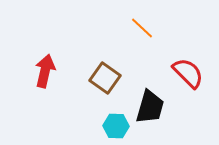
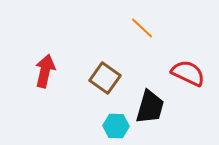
red semicircle: rotated 20 degrees counterclockwise
